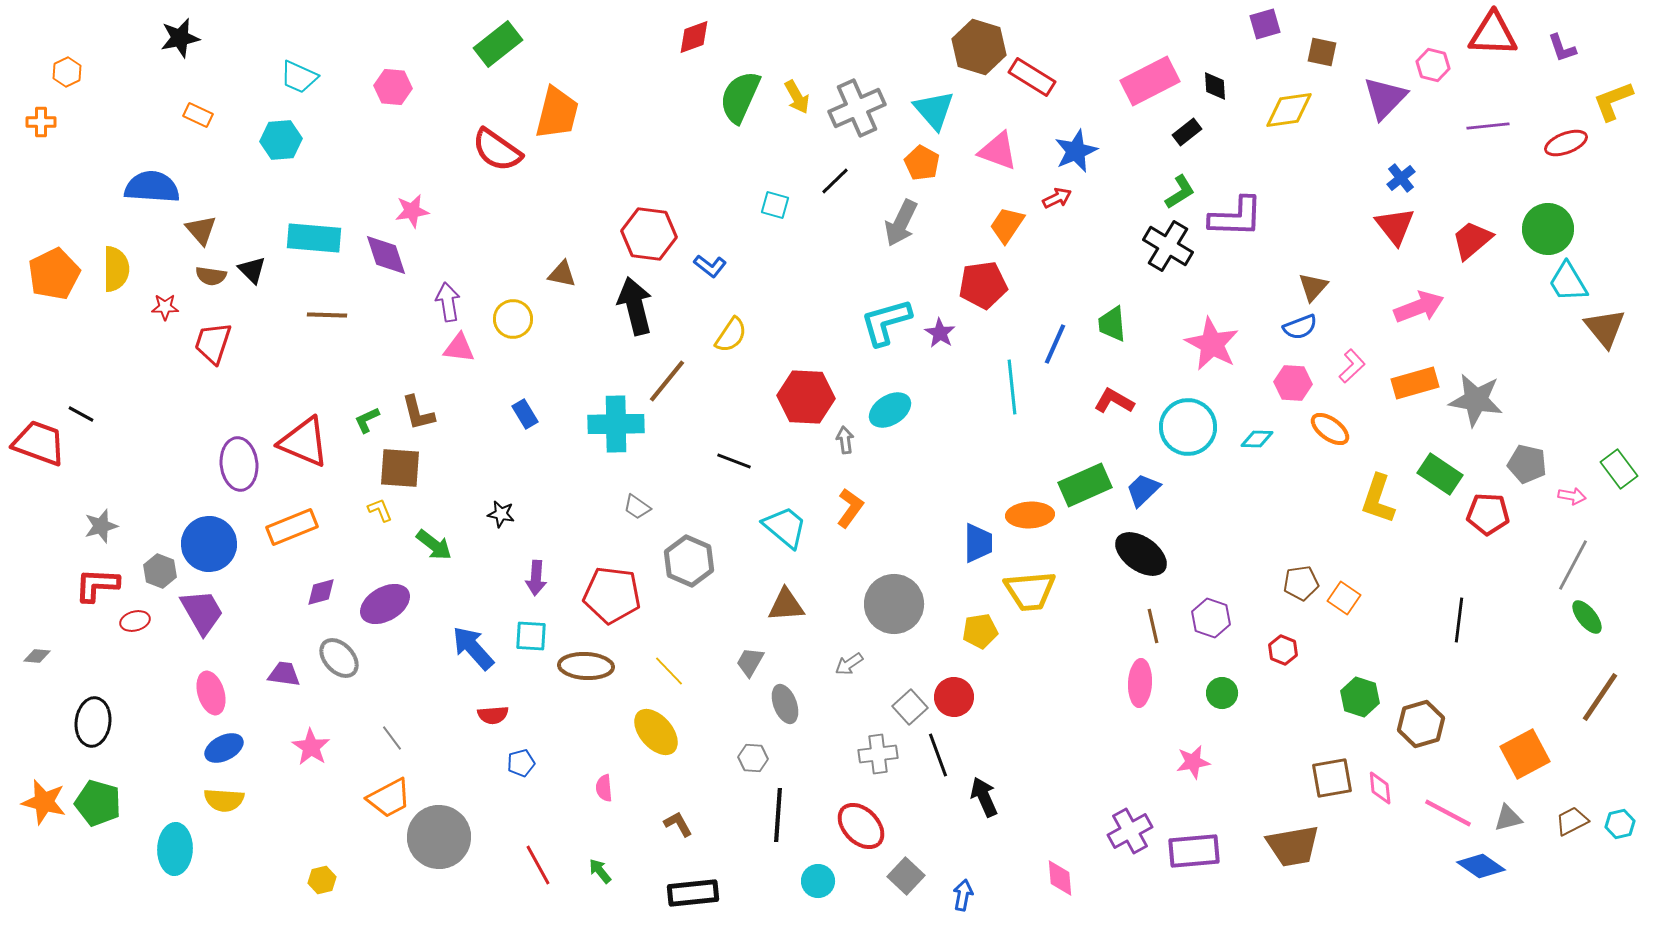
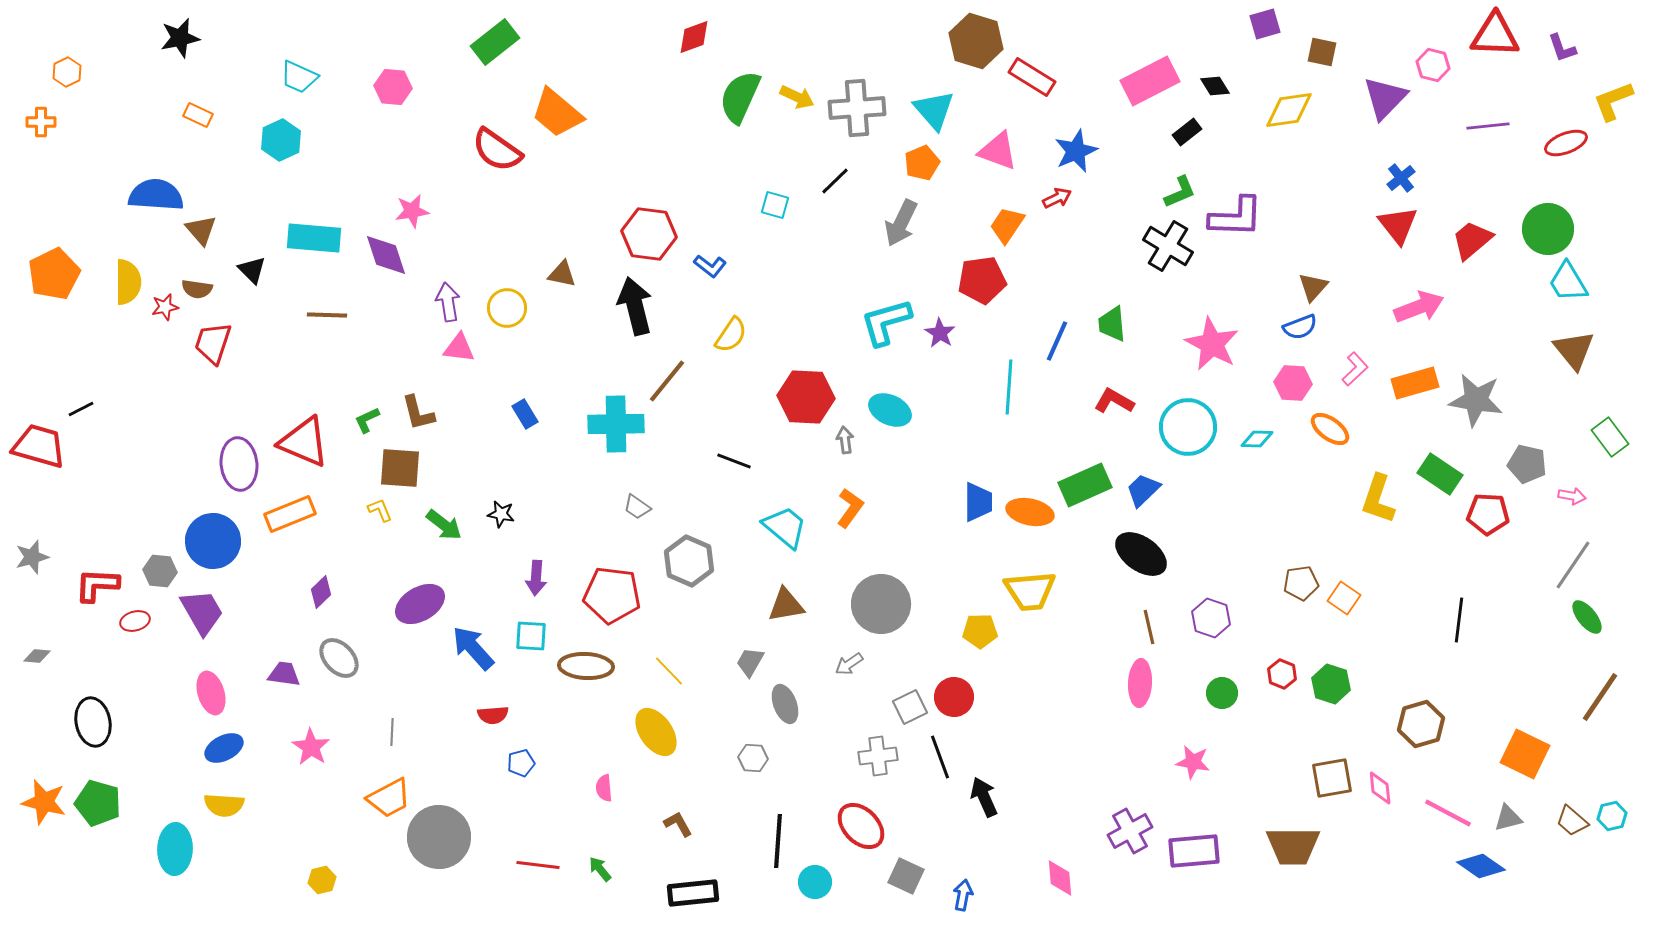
red triangle at (1493, 34): moved 2 px right, 1 px down
green rectangle at (498, 44): moved 3 px left, 2 px up
brown hexagon at (979, 47): moved 3 px left, 6 px up
black diamond at (1215, 86): rotated 28 degrees counterclockwise
yellow arrow at (797, 97): rotated 36 degrees counterclockwise
gray cross at (857, 108): rotated 20 degrees clockwise
orange trapezoid at (557, 113): rotated 116 degrees clockwise
cyan hexagon at (281, 140): rotated 21 degrees counterclockwise
orange pentagon at (922, 163): rotated 20 degrees clockwise
blue semicircle at (152, 187): moved 4 px right, 8 px down
green L-shape at (1180, 192): rotated 9 degrees clockwise
red triangle at (1395, 226): moved 3 px right, 1 px up
yellow semicircle at (116, 269): moved 12 px right, 13 px down
brown semicircle at (211, 276): moved 14 px left, 13 px down
red pentagon at (983, 285): moved 1 px left, 5 px up
red star at (165, 307): rotated 12 degrees counterclockwise
yellow circle at (513, 319): moved 6 px left, 11 px up
brown triangle at (1605, 328): moved 31 px left, 22 px down
blue line at (1055, 344): moved 2 px right, 3 px up
pink L-shape at (1352, 366): moved 3 px right, 3 px down
cyan line at (1012, 387): moved 3 px left; rotated 10 degrees clockwise
cyan ellipse at (890, 410): rotated 57 degrees clockwise
black line at (81, 414): moved 5 px up; rotated 56 degrees counterclockwise
red trapezoid at (39, 443): moved 3 px down; rotated 4 degrees counterclockwise
green rectangle at (1619, 469): moved 9 px left, 32 px up
orange ellipse at (1030, 515): moved 3 px up; rotated 15 degrees clockwise
gray star at (101, 526): moved 69 px left, 31 px down
orange rectangle at (292, 527): moved 2 px left, 13 px up
blue trapezoid at (978, 543): moved 41 px up
blue circle at (209, 544): moved 4 px right, 3 px up
green arrow at (434, 545): moved 10 px right, 20 px up
gray line at (1573, 565): rotated 6 degrees clockwise
gray hexagon at (160, 571): rotated 16 degrees counterclockwise
purple diamond at (321, 592): rotated 28 degrees counterclockwise
purple ellipse at (385, 604): moved 35 px right
gray circle at (894, 604): moved 13 px left
brown triangle at (786, 605): rotated 6 degrees counterclockwise
brown line at (1153, 626): moved 4 px left, 1 px down
yellow pentagon at (980, 631): rotated 8 degrees clockwise
red hexagon at (1283, 650): moved 1 px left, 24 px down
green hexagon at (1360, 697): moved 29 px left, 13 px up
gray square at (910, 707): rotated 16 degrees clockwise
black ellipse at (93, 722): rotated 18 degrees counterclockwise
yellow ellipse at (656, 732): rotated 6 degrees clockwise
gray line at (392, 738): moved 6 px up; rotated 40 degrees clockwise
gray cross at (878, 754): moved 2 px down
orange square at (1525, 754): rotated 36 degrees counterclockwise
black line at (938, 755): moved 2 px right, 2 px down
pink star at (1193, 762): rotated 20 degrees clockwise
yellow semicircle at (224, 800): moved 5 px down
black line at (778, 815): moved 26 px down
brown trapezoid at (1572, 821): rotated 112 degrees counterclockwise
cyan hexagon at (1620, 824): moved 8 px left, 8 px up
brown trapezoid at (1293, 846): rotated 10 degrees clockwise
red line at (538, 865): rotated 54 degrees counterclockwise
green arrow at (600, 871): moved 2 px up
gray square at (906, 876): rotated 18 degrees counterclockwise
cyan circle at (818, 881): moved 3 px left, 1 px down
